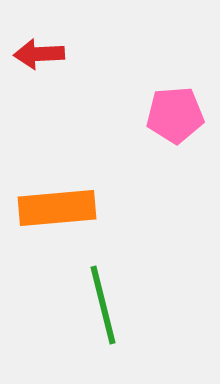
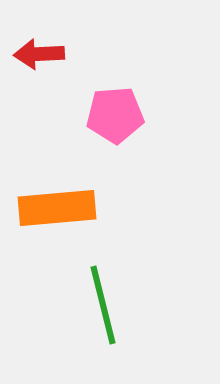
pink pentagon: moved 60 px left
